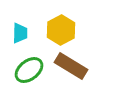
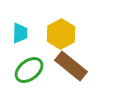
yellow hexagon: moved 4 px down
brown rectangle: rotated 8 degrees clockwise
